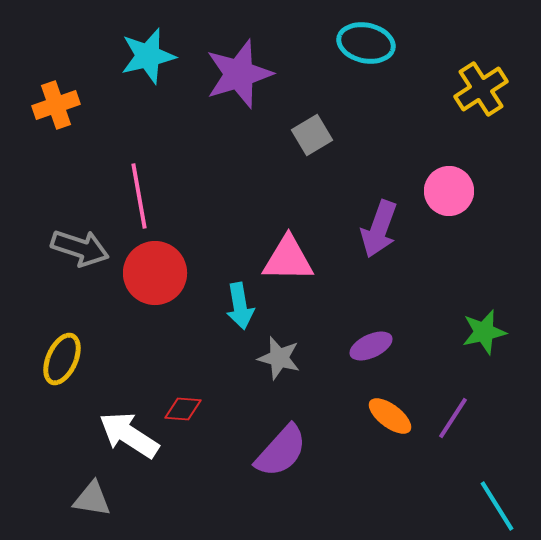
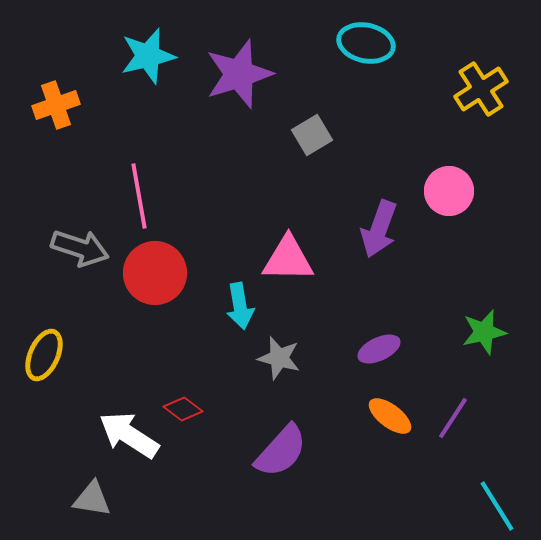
purple ellipse: moved 8 px right, 3 px down
yellow ellipse: moved 18 px left, 4 px up
red diamond: rotated 33 degrees clockwise
